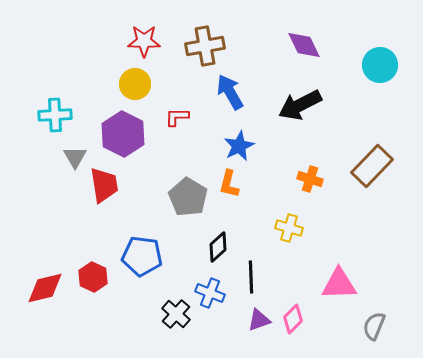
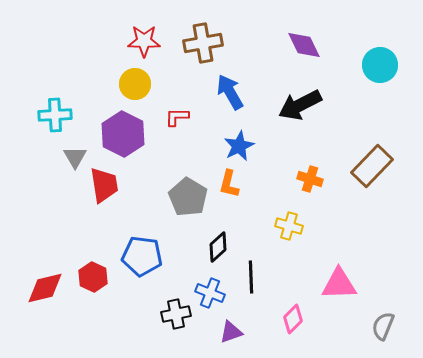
brown cross: moved 2 px left, 3 px up
yellow cross: moved 2 px up
black cross: rotated 36 degrees clockwise
purple triangle: moved 28 px left, 12 px down
gray semicircle: moved 9 px right
